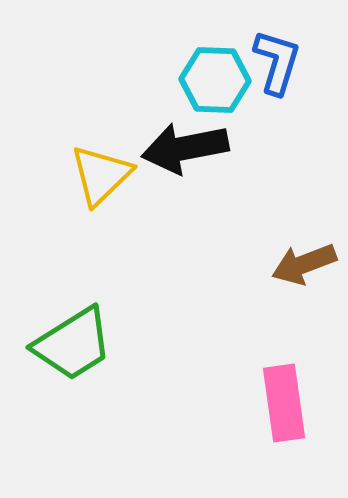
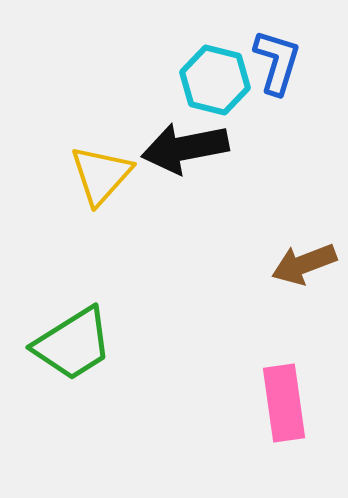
cyan hexagon: rotated 12 degrees clockwise
yellow triangle: rotated 4 degrees counterclockwise
